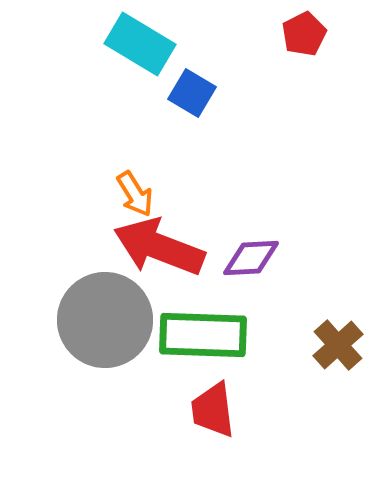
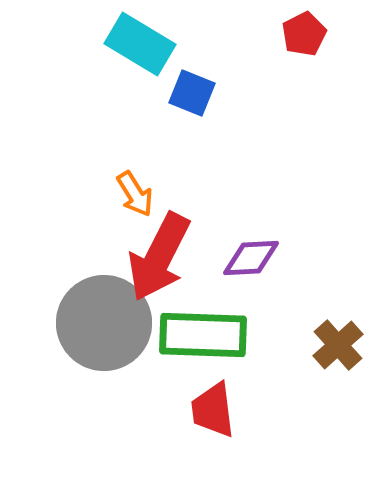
blue square: rotated 9 degrees counterclockwise
red arrow: moved 10 px down; rotated 84 degrees counterclockwise
gray circle: moved 1 px left, 3 px down
